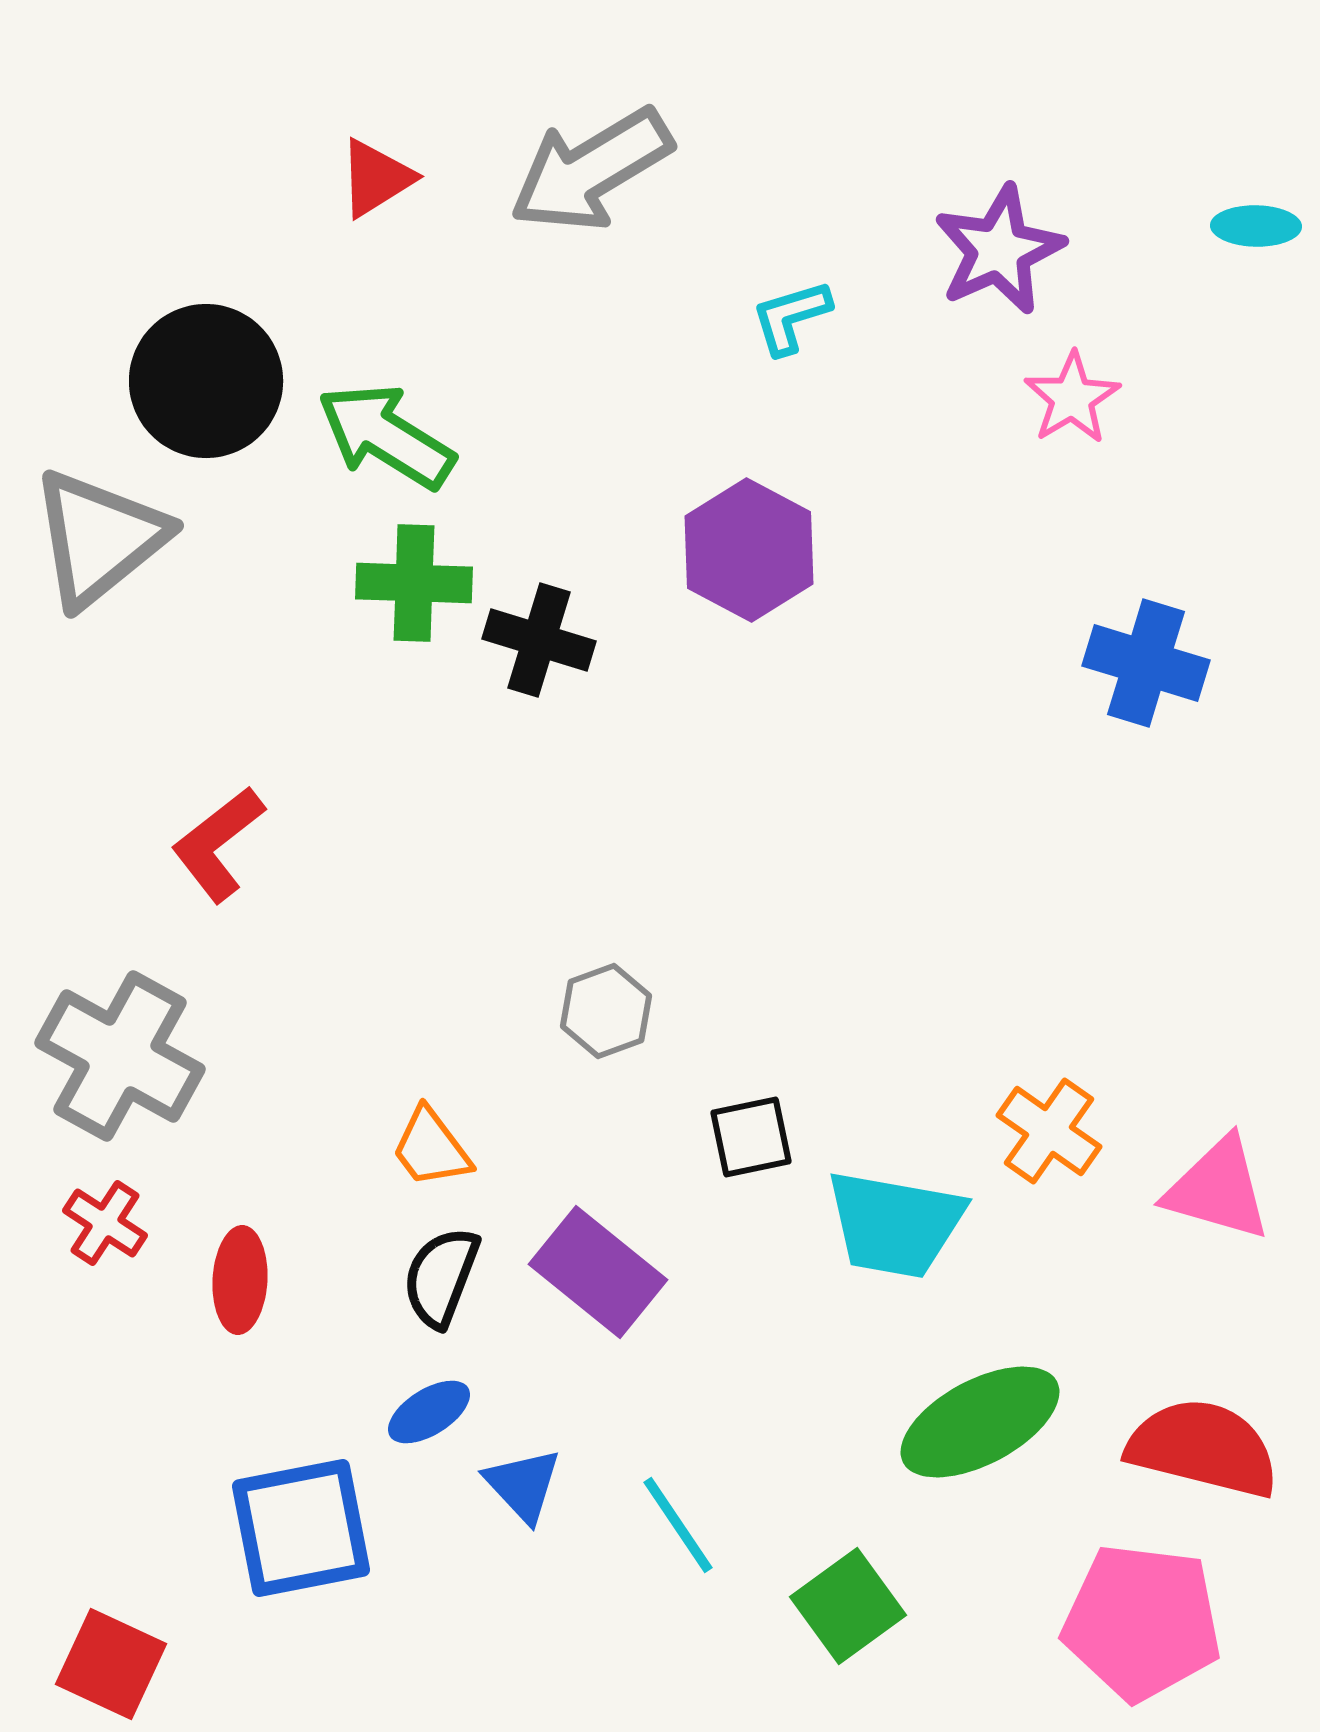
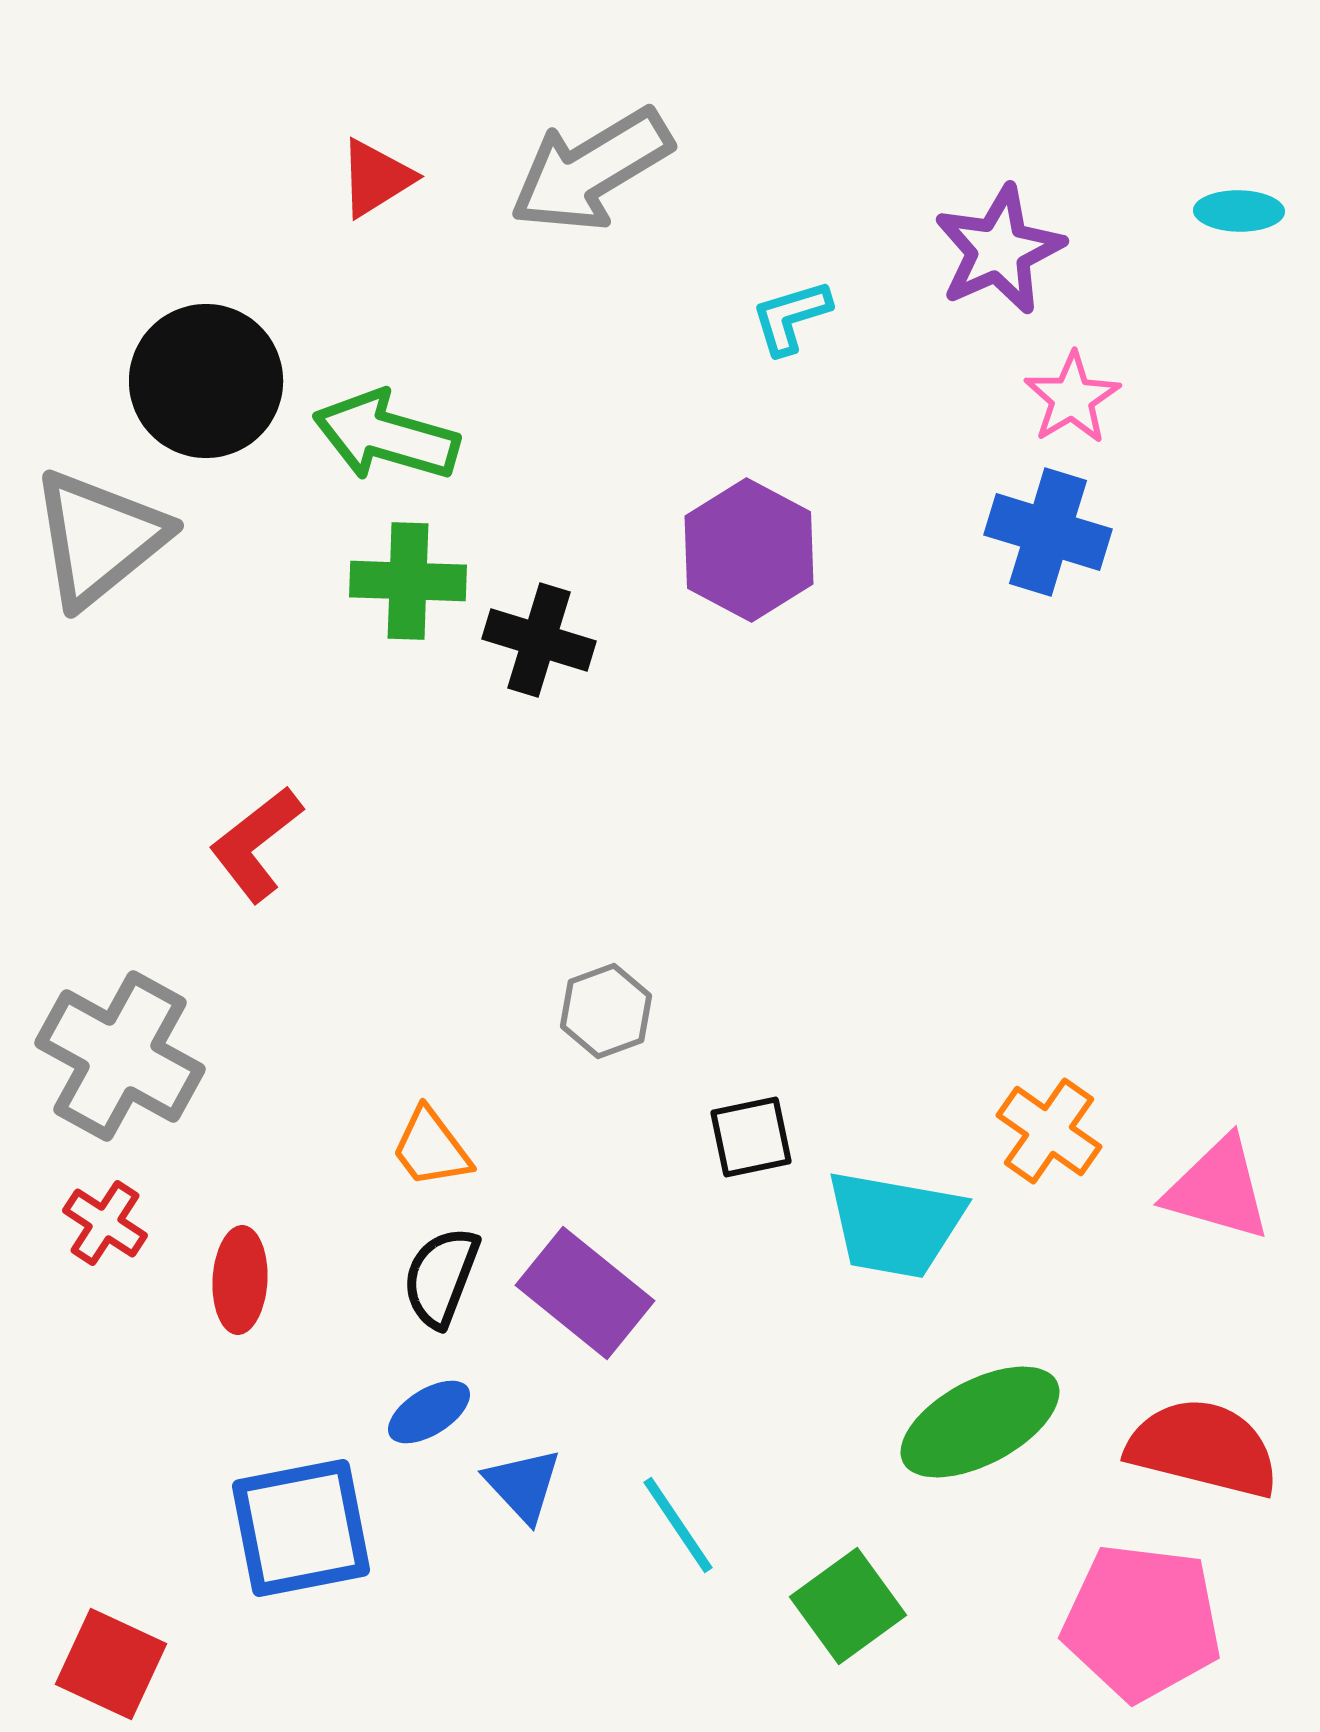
cyan ellipse: moved 17 px left, 15 px up
green arrow: rotated 16 degrees counterclockwise
green cross: moved 6 px left, 2 px up
blue cross: moved 98 px left, 131 px up
red L-shape: moved 38 px right
purple rectangle: moved 13 px left, 21 px down
